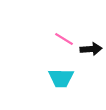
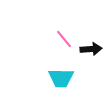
pink line: rotated 18 degrees clockwise
